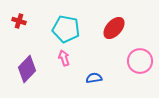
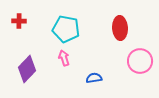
red cross: rotated 16 degrees counterclockwise
red ellipse: moved 6 px right; rotated 45 degrees counterclockwise
